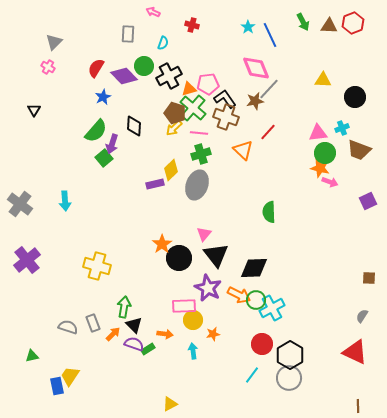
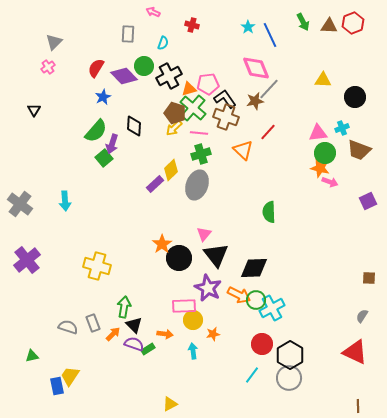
pink cross at (48, 67): rotated 24 degrees clockwise
purple rectangle at (155, 184): rotated 30 degrees counterclockwise
